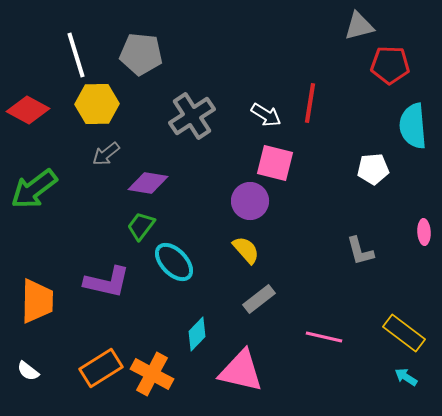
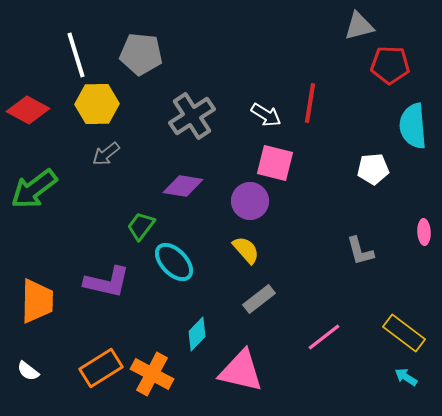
purple diamond: moved 35 px right, 3 px down
pink line: rotated 51 degrees counterclockwise
